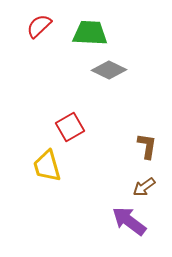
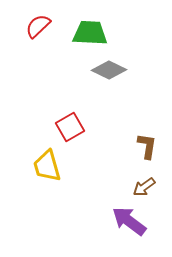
red semicircle: moved 1 px left
